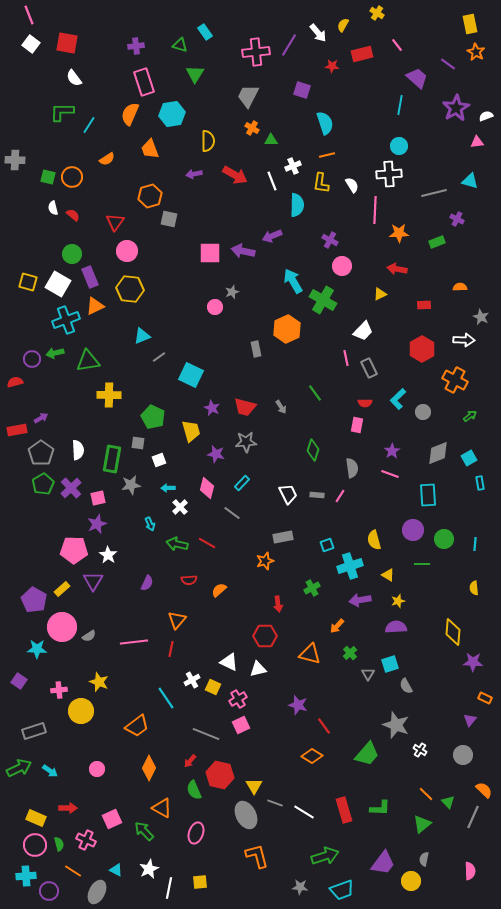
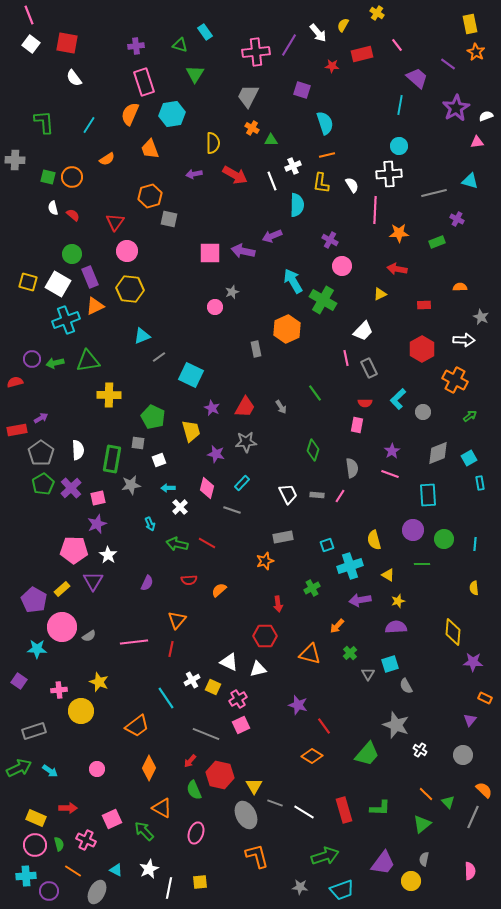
green L-shape at (62, 112): moved 18 px left, 10 px down; rotated 85 degrees clockwise
yellow semicircle at (208, 141): moved 5 px right, 2 px down
green arrow at (55, 353): moved 10 px down
red trapezoid at (245, 407): rotated 75 degrees counterclockwise
gray line at (232, 513): moved 3 px up; rotated 18 degrees counterclockwise
